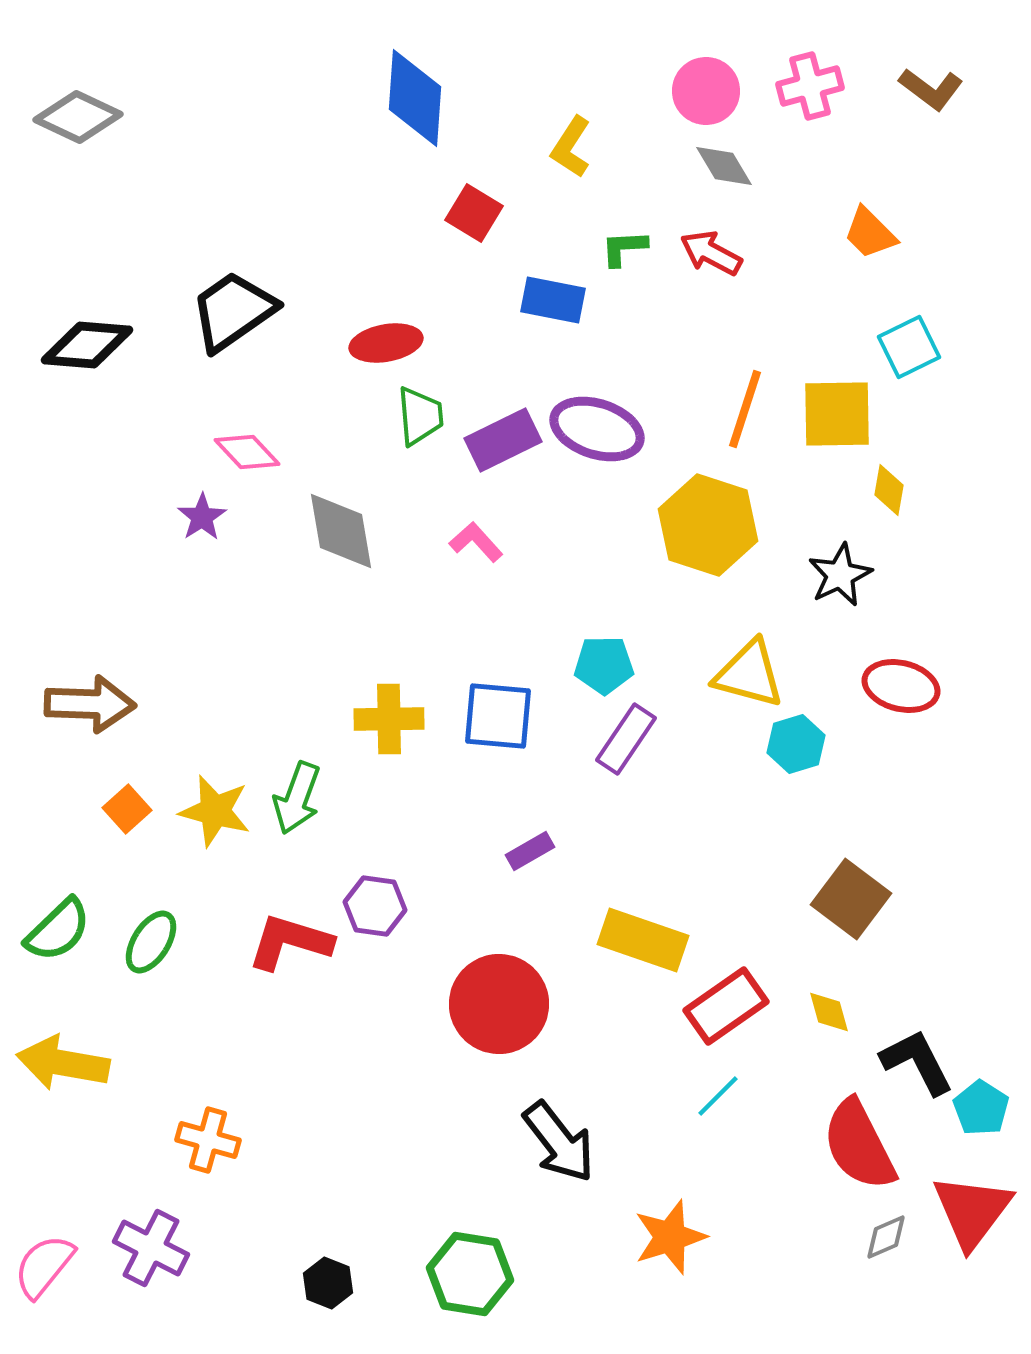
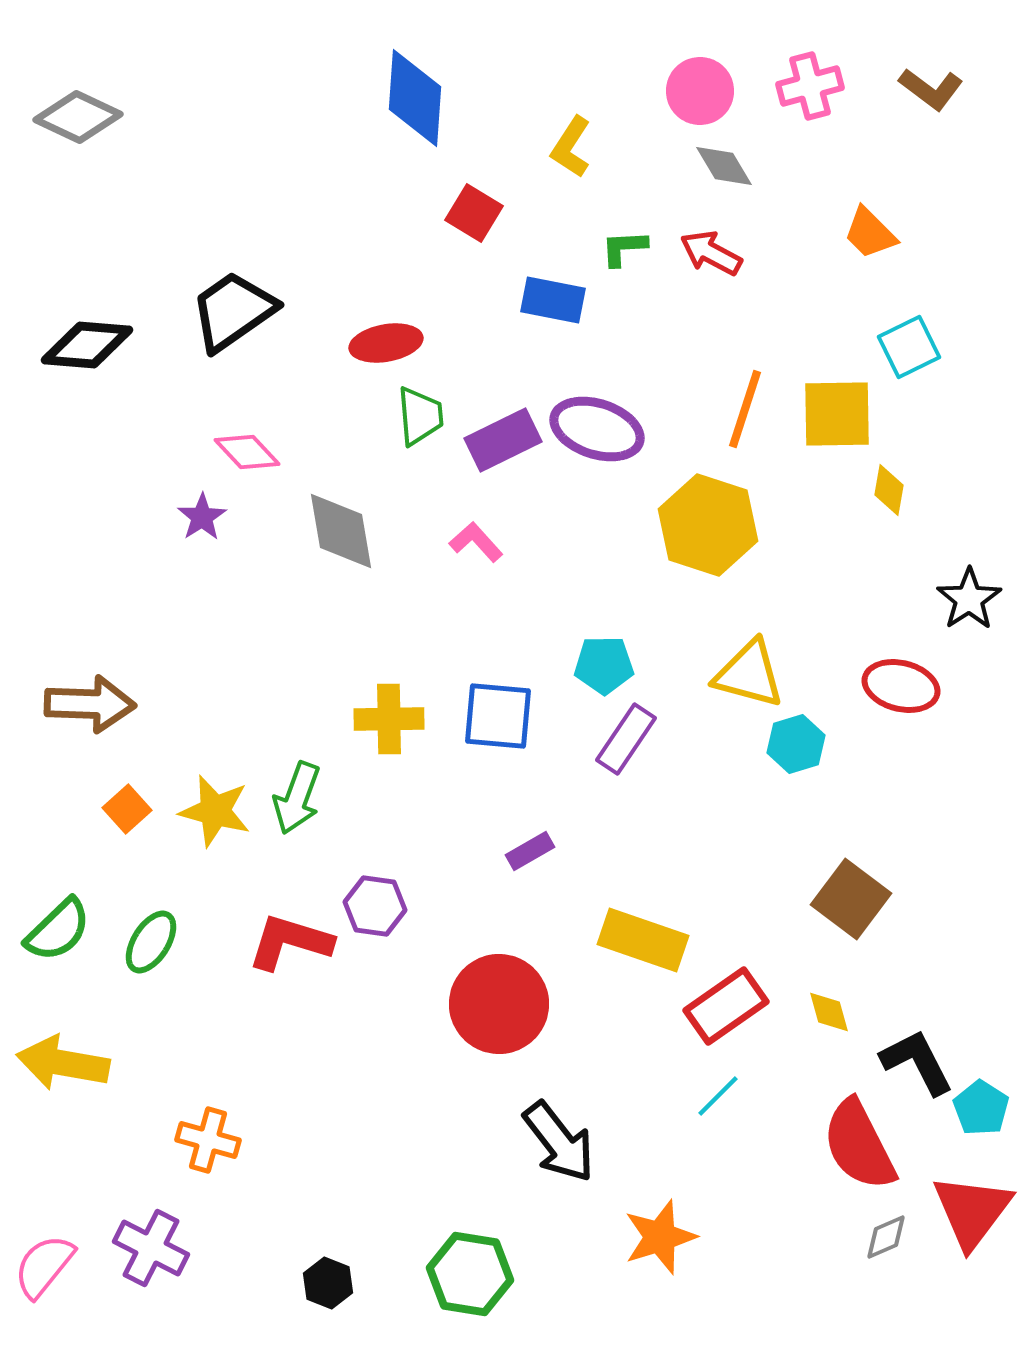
pink circle at (706, 91): moved 6 px left
black star at (840, 575): moved 129 px right, 24 px down; rotated 8 degrees counterclockwise
orange star at (670, 1237): moved 10 px left
